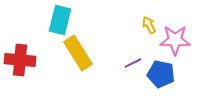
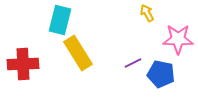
yellow arrow: moved 2 px left, 12 px up
pink star: moved 3 px right, 1 px up
red cross: moved 3 px right, 4 px down; rotated 8 degrees counterclockwise
